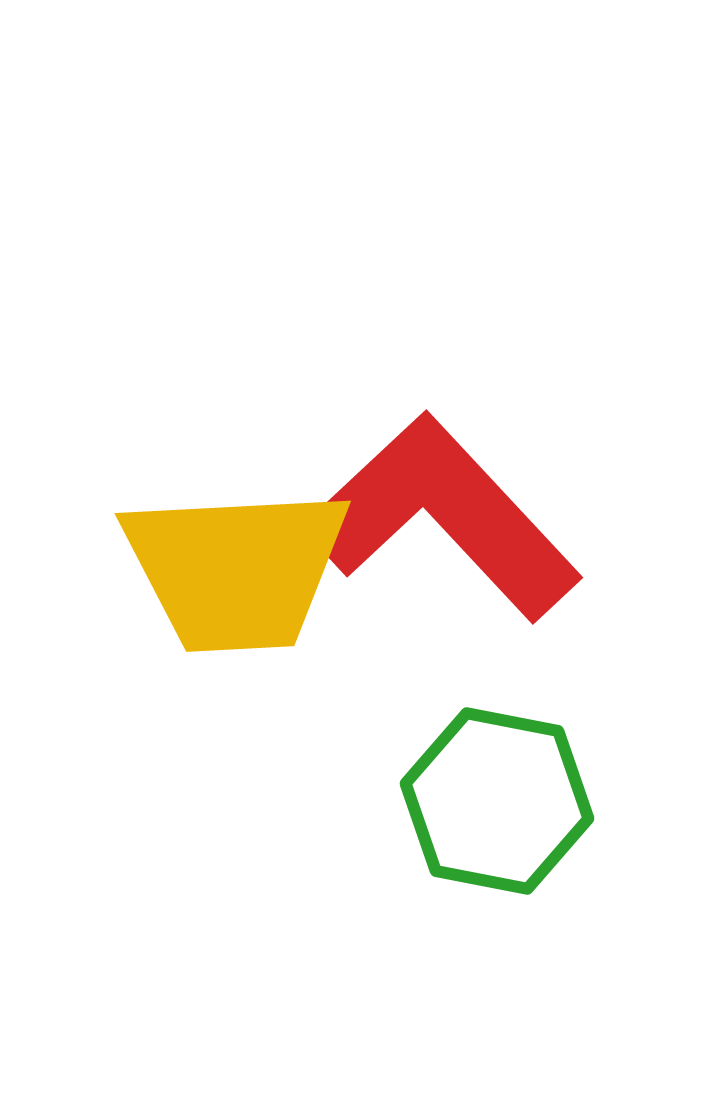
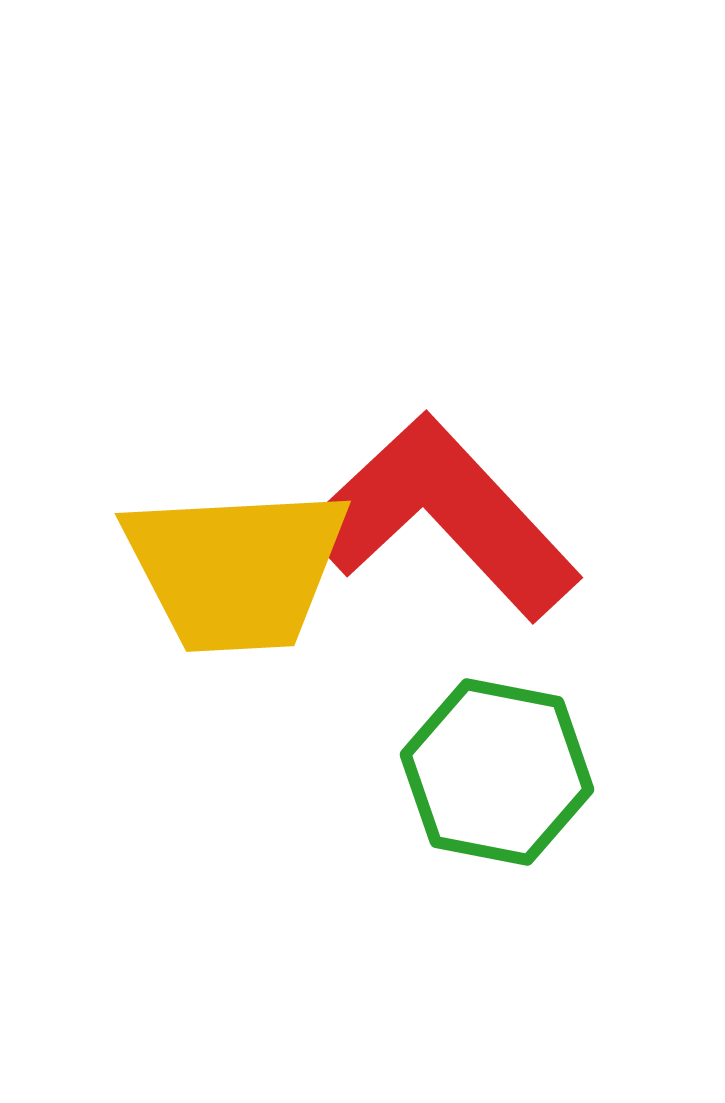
green hexagon: moved 29 px up
